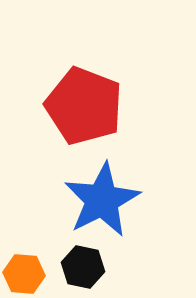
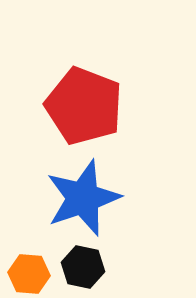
blue star: moved 19 px left, 2 px up; rotated 8 degrees clockwise
orange hexagon: moved 5 px right
